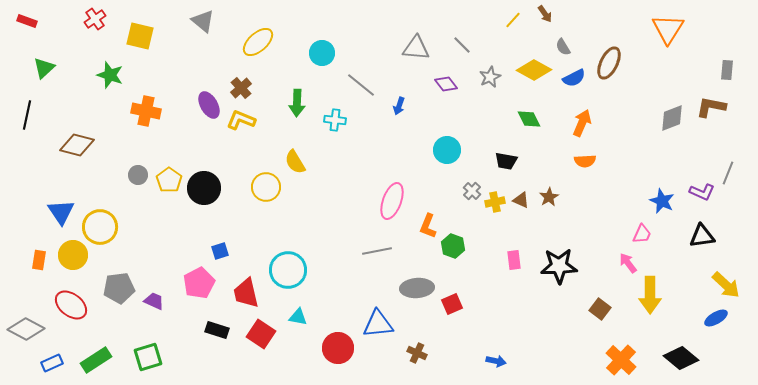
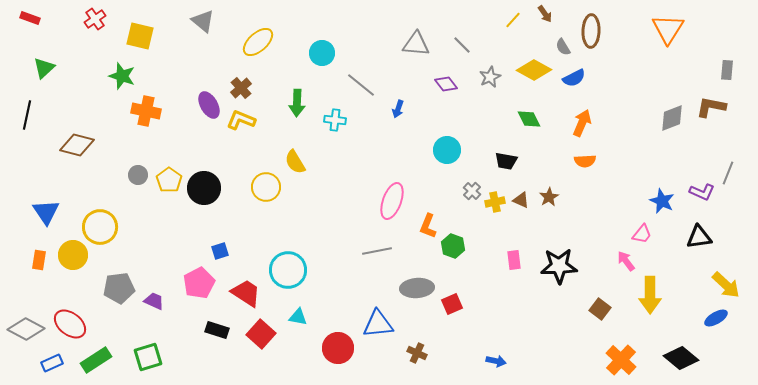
red rectangle at (27, 21): moved 3 px right, 3 px up
gray triangle at (416, 48): moved 4 px up
brown ellipse at (609, 63): moved 18 px left, 32 px up; rotated 24 degrees counterclockwise
green star at (110, 75): moved 12 px right, 1 px down
blue arrow at (399, 106): moved 1 px left, 3 px down
blue triangle at (61, 212): moved 15 px left
pink trapezoid at (642, 234): rotated 15 degrees clockwise
black triangle at (702, 236): moved 3 px left, 1 px down
pink arrow at (628, 263): moved 2 px left, 2 px up
red trapezoid at (246, 293): rotated 136 degrees clockwise
red ellipse at (71, 305): moved 1 px left, 19 px down
red square at (261, 334): rotated 8 degrees clockwise
